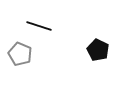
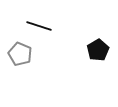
black pentagon: rotated 15 degrees clockwise
